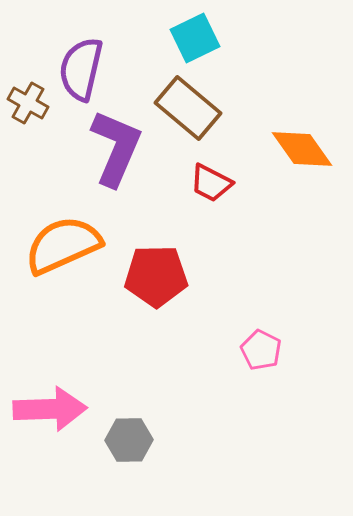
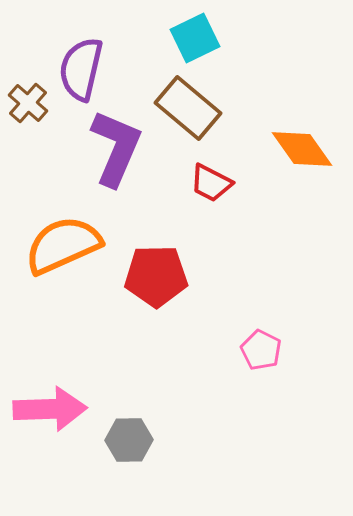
brown cross: rotated 12 degrees clockwise
